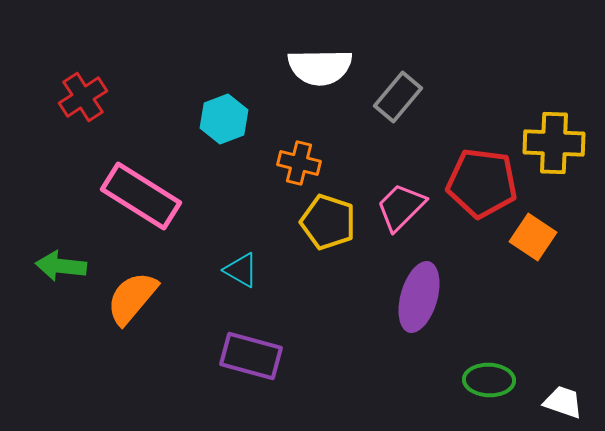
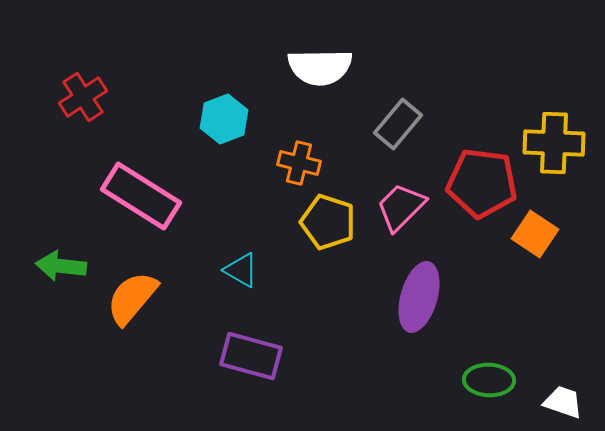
gray rectangle: moved 27 px down
orange square: moved 2 px right, 3 px up
